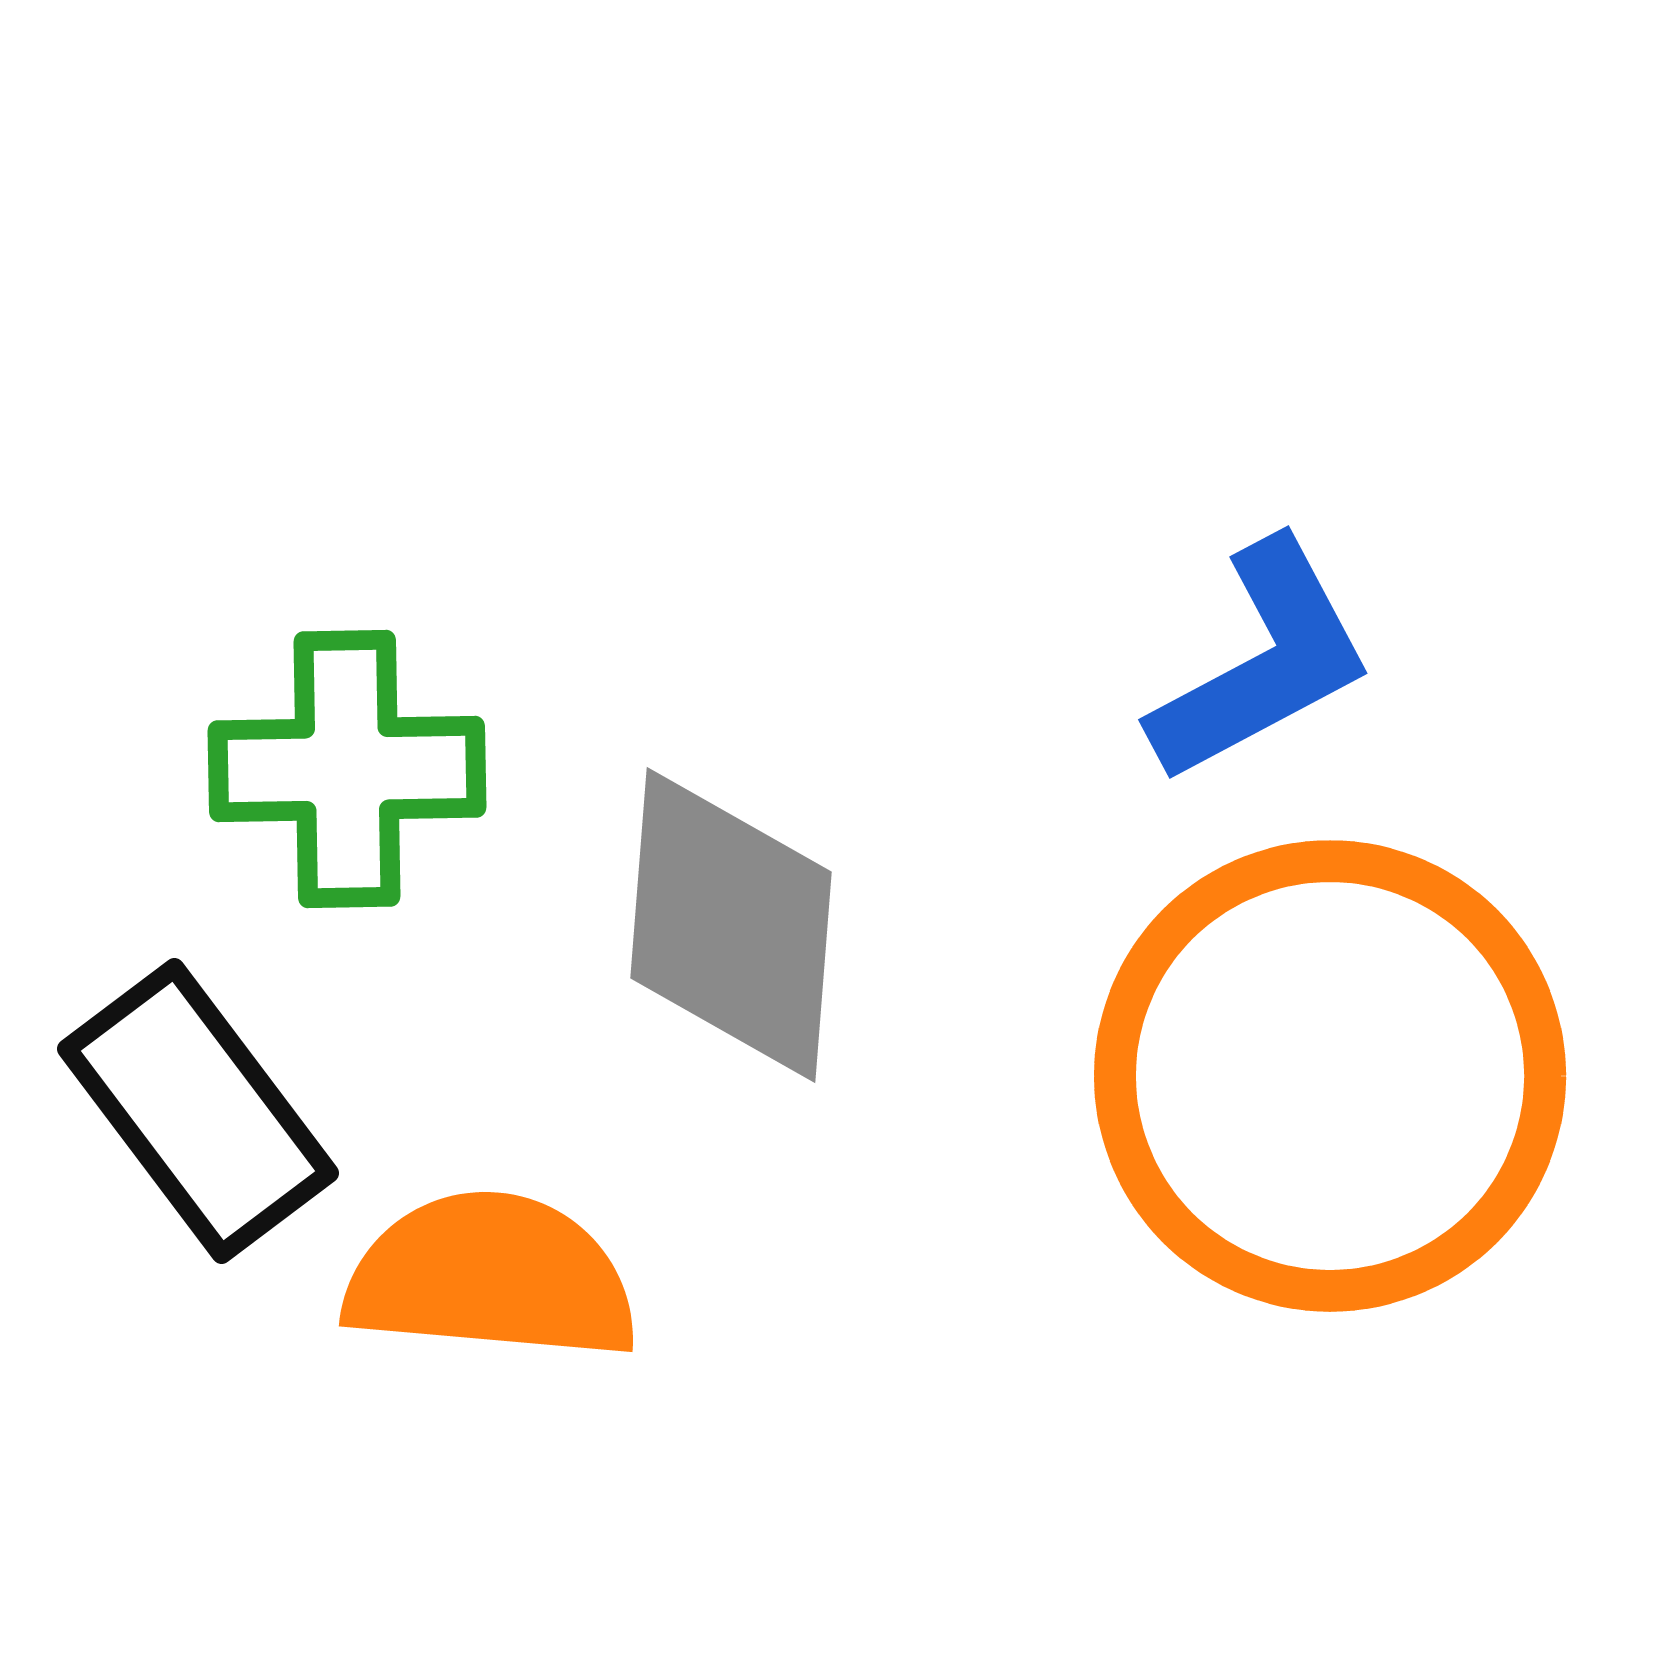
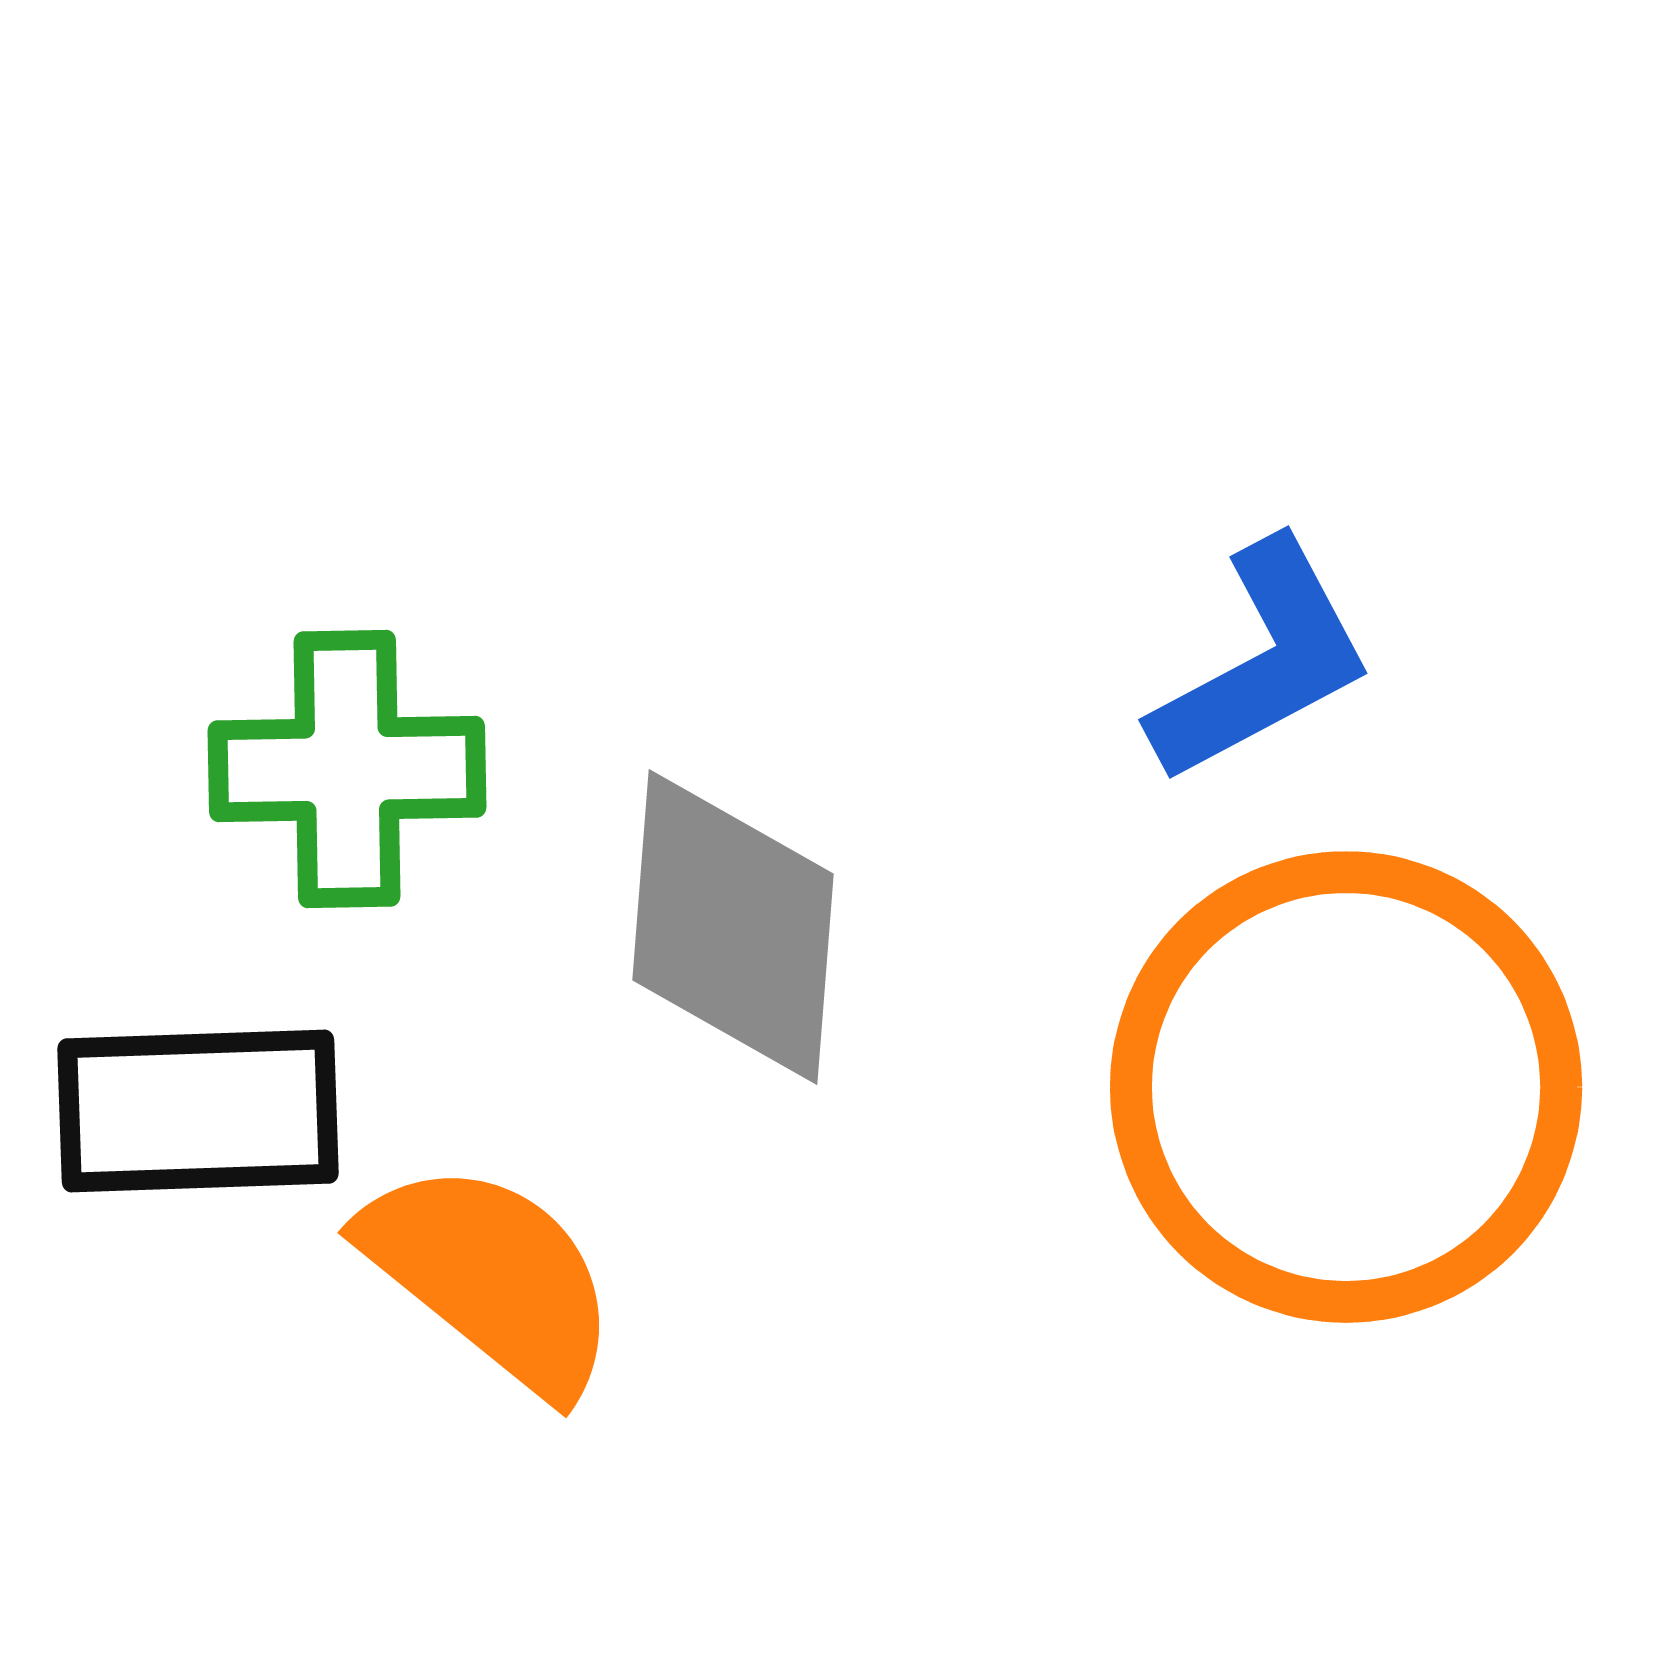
gray diamond: moved 2 px right, 2 px down
orange circle: moved 16 px right, 11 px down
black rectangle: rotated 55 degrees counterclockwise
orange semicircle: rotated 34 degrees clockwise
